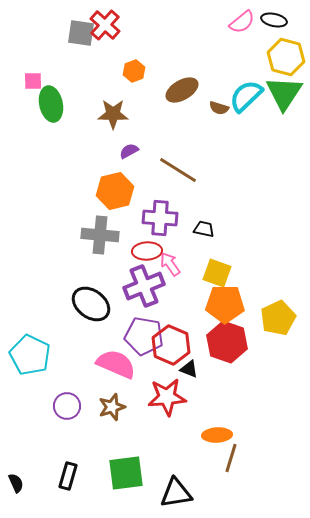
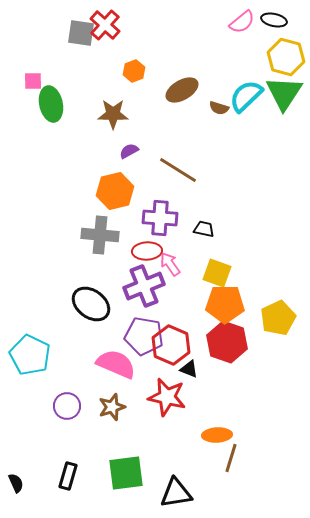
red star at (167, 397): rotated 18 degrees clockwise
